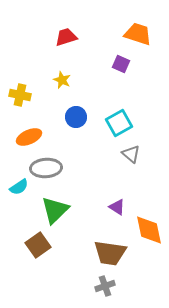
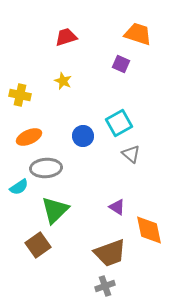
yellow star: moved 1 px right, 1 px down
blue circle: moved 7 px right, 19 px down
brown trapezoid: rotated 28 degrees counterclockwise
